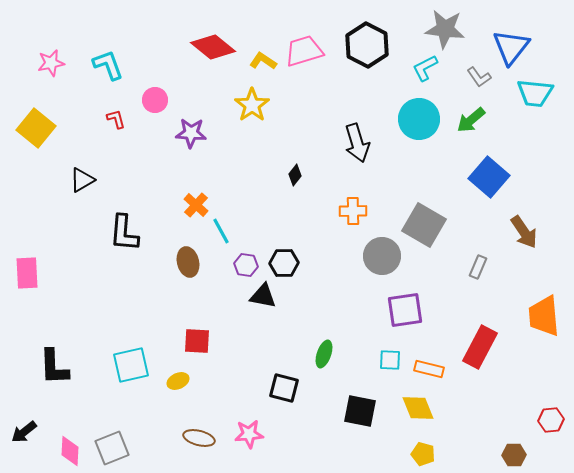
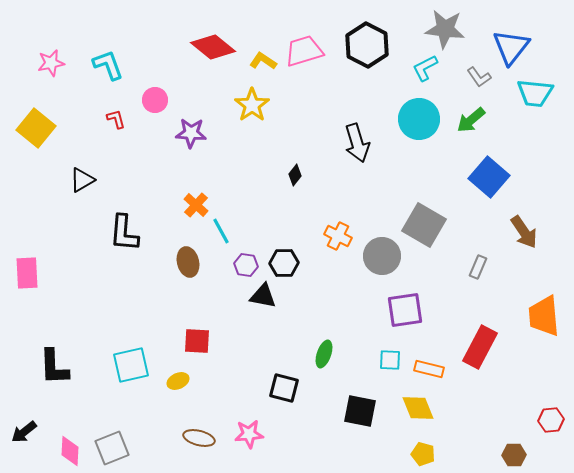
orange cross at (353, 211): moved 15 px left, 25 px down; rotated 28 degrees clockwise
